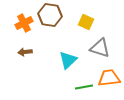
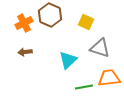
brown hexagon: rotated 15 degrees clockwise
